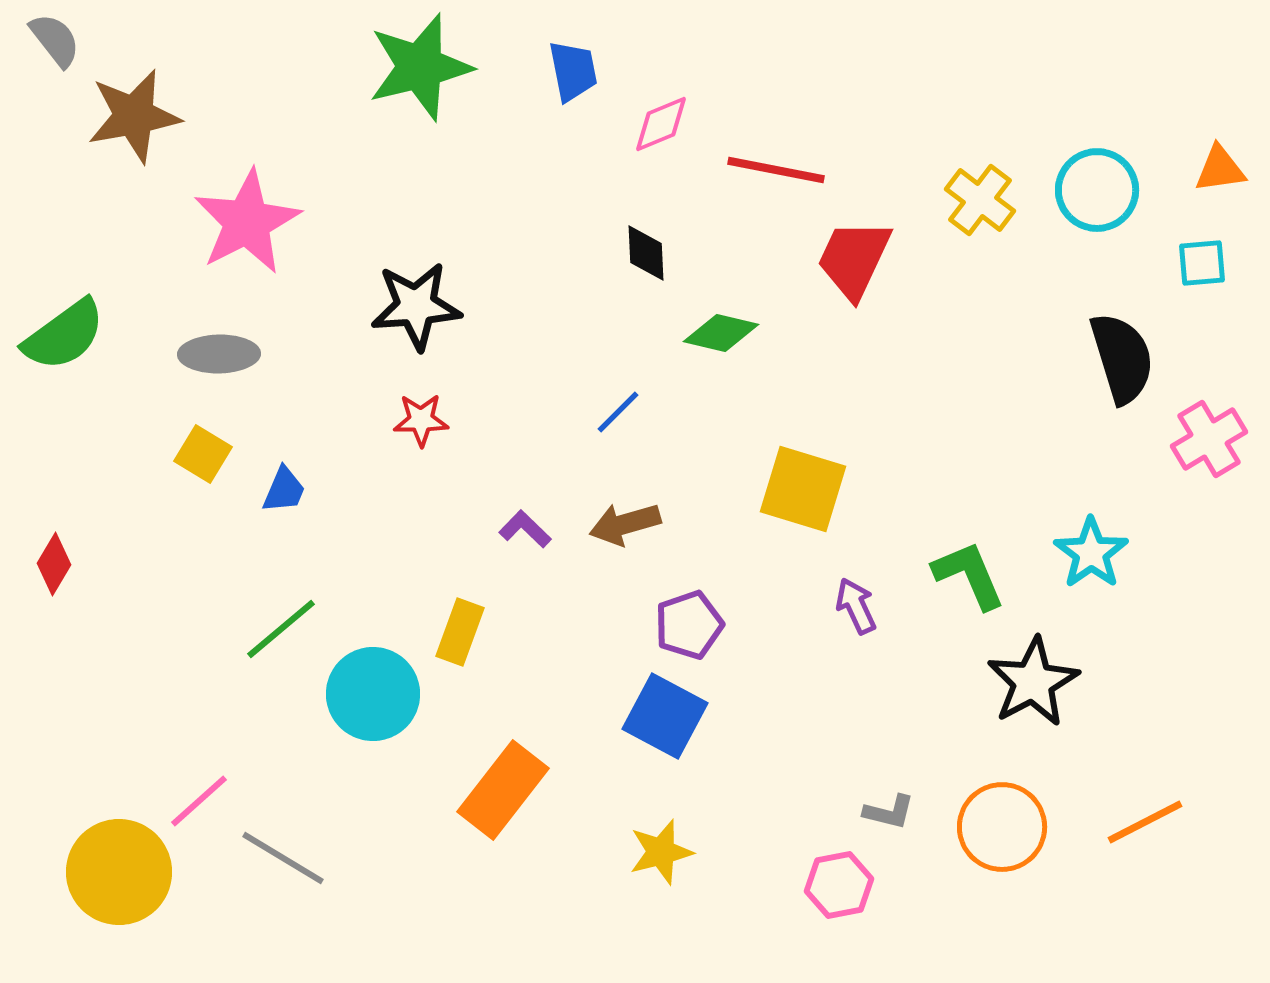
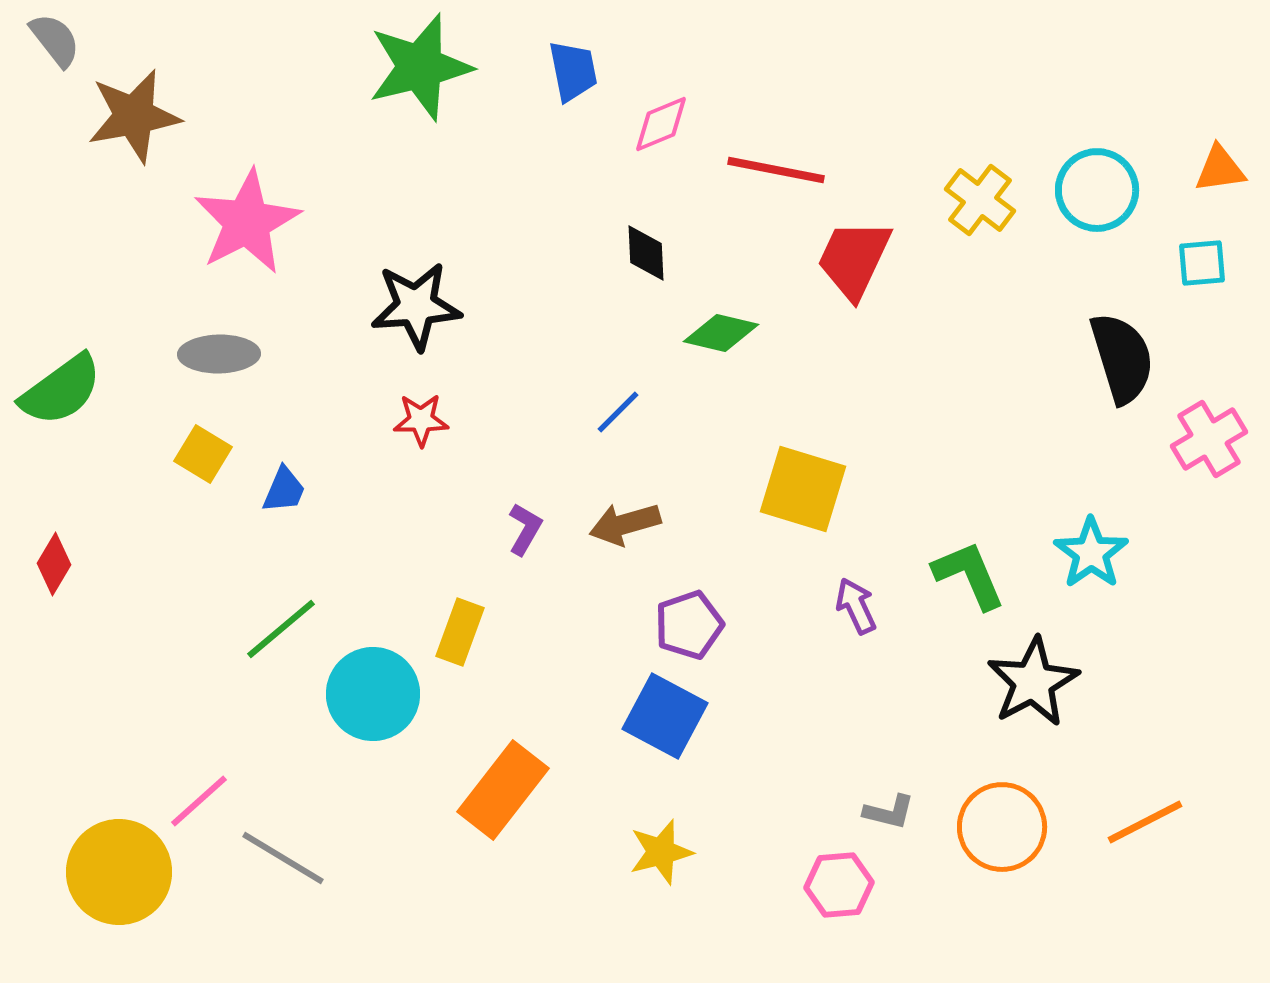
green semicircle at (64, 335): moved 3 px left, 55 px down
purple L-shape at (525, 529): rotated 76 degrees clockwise
pink hexagon at (839, 885): rotated 6 degrees clockwise
